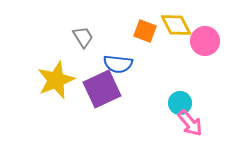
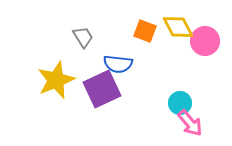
yellow diamond: moved 2 px right, 2 px down
